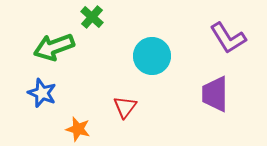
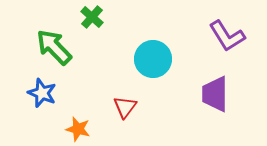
purple L-shape: moved 1 px left, 2 px up
green arrow: rotated 66 degrees clockwise
cyan circle: moved 1 px right, 3 px down
